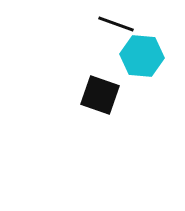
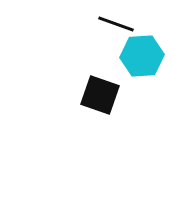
cyan hexagon: rotated 9 degrees counterclockwise
